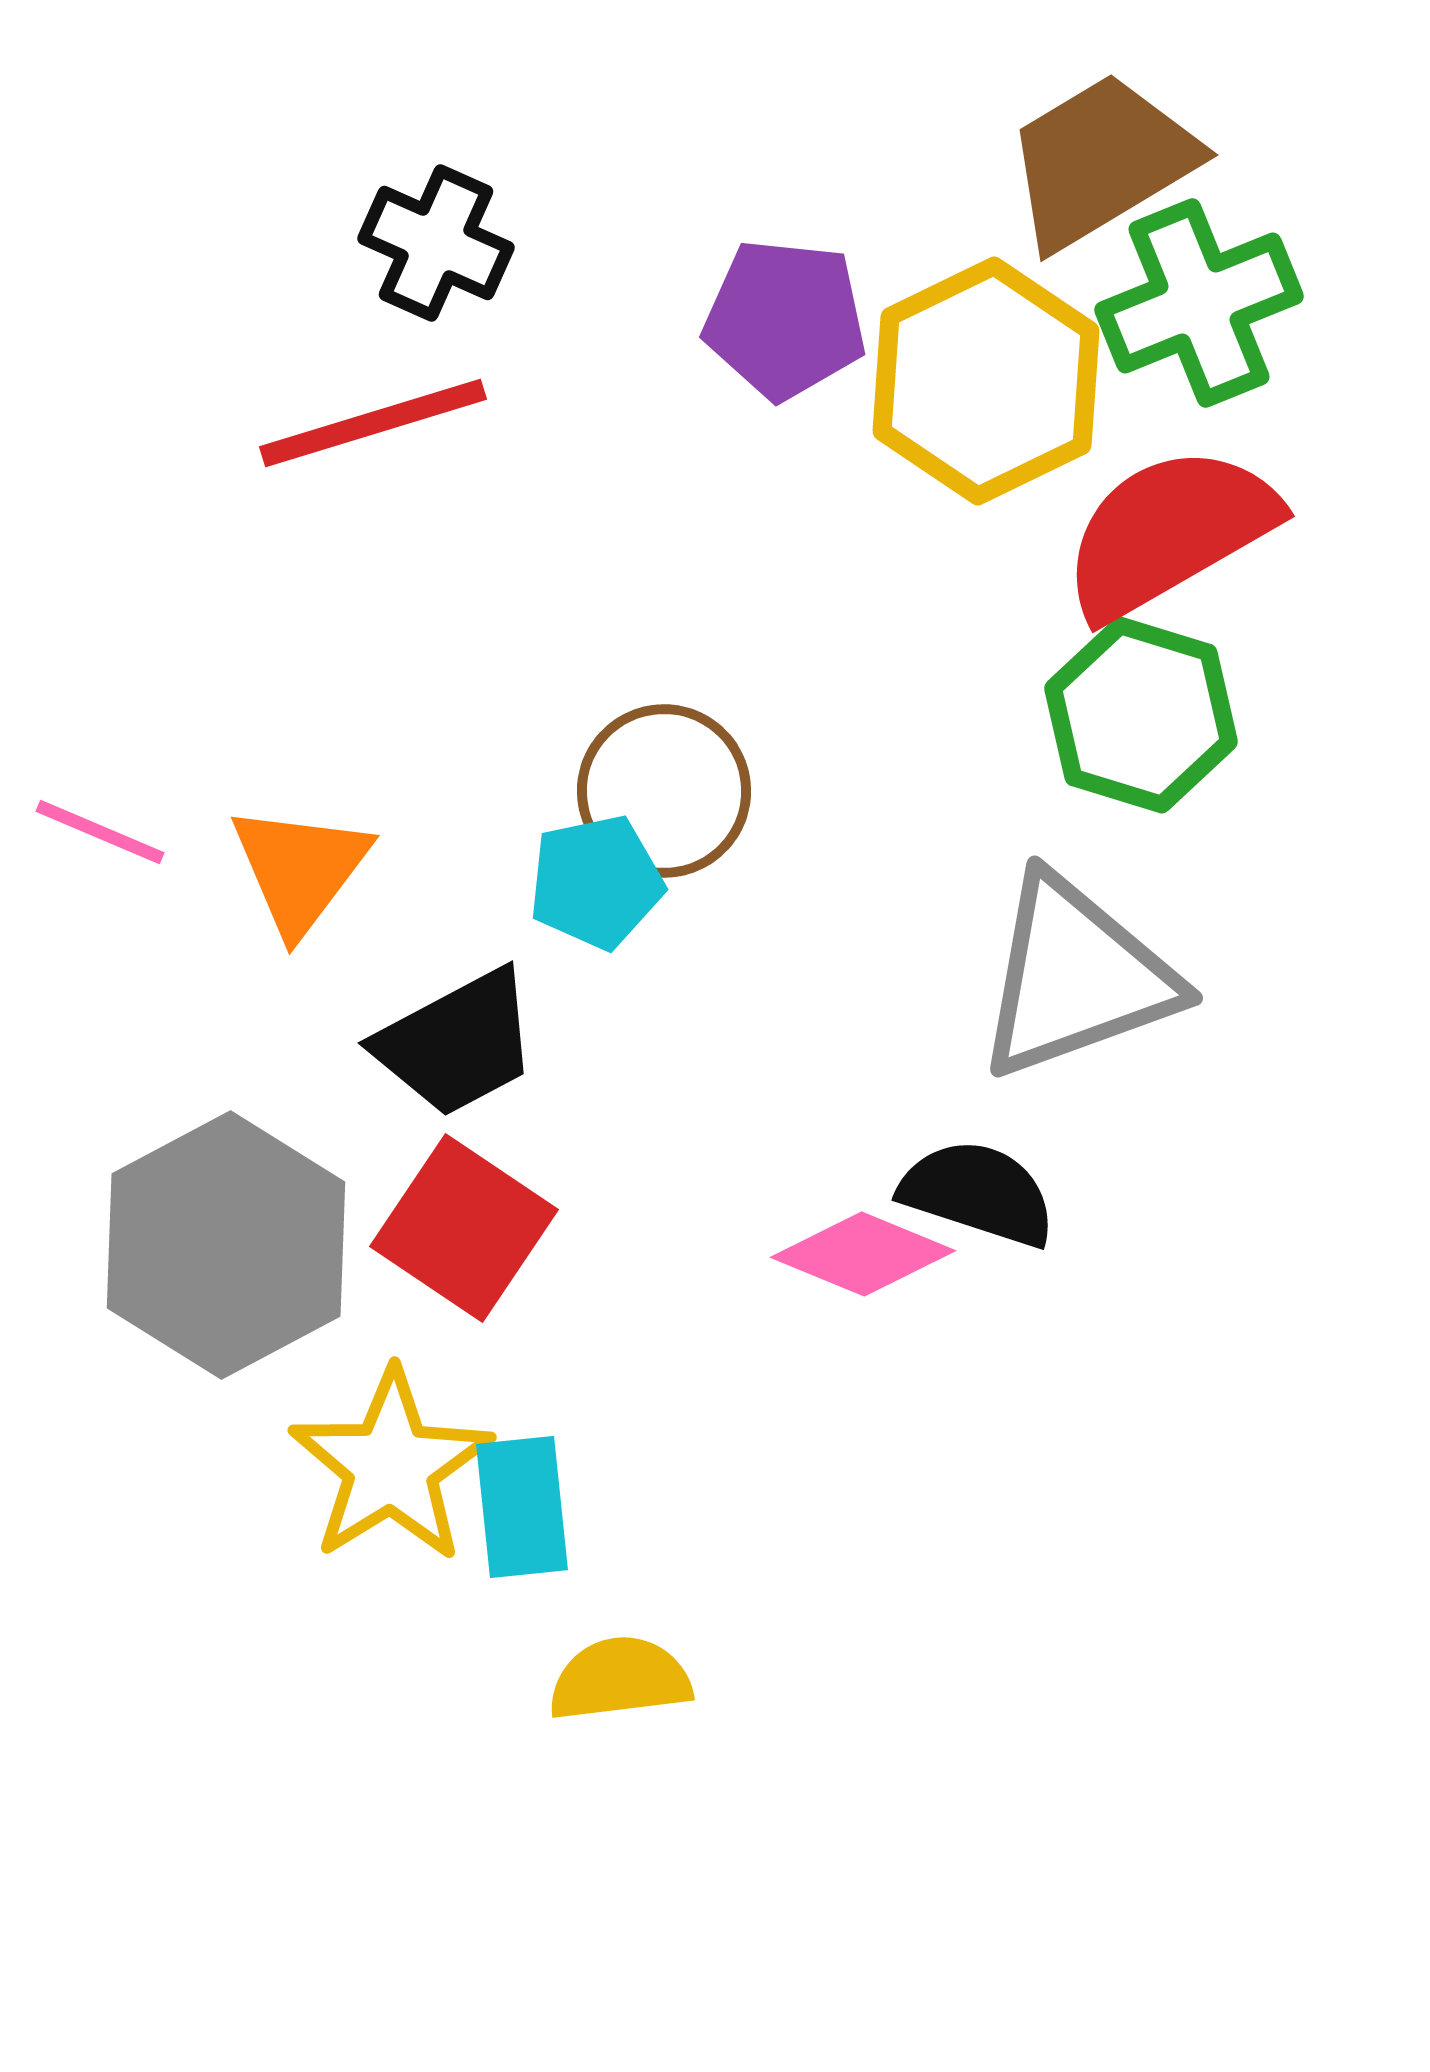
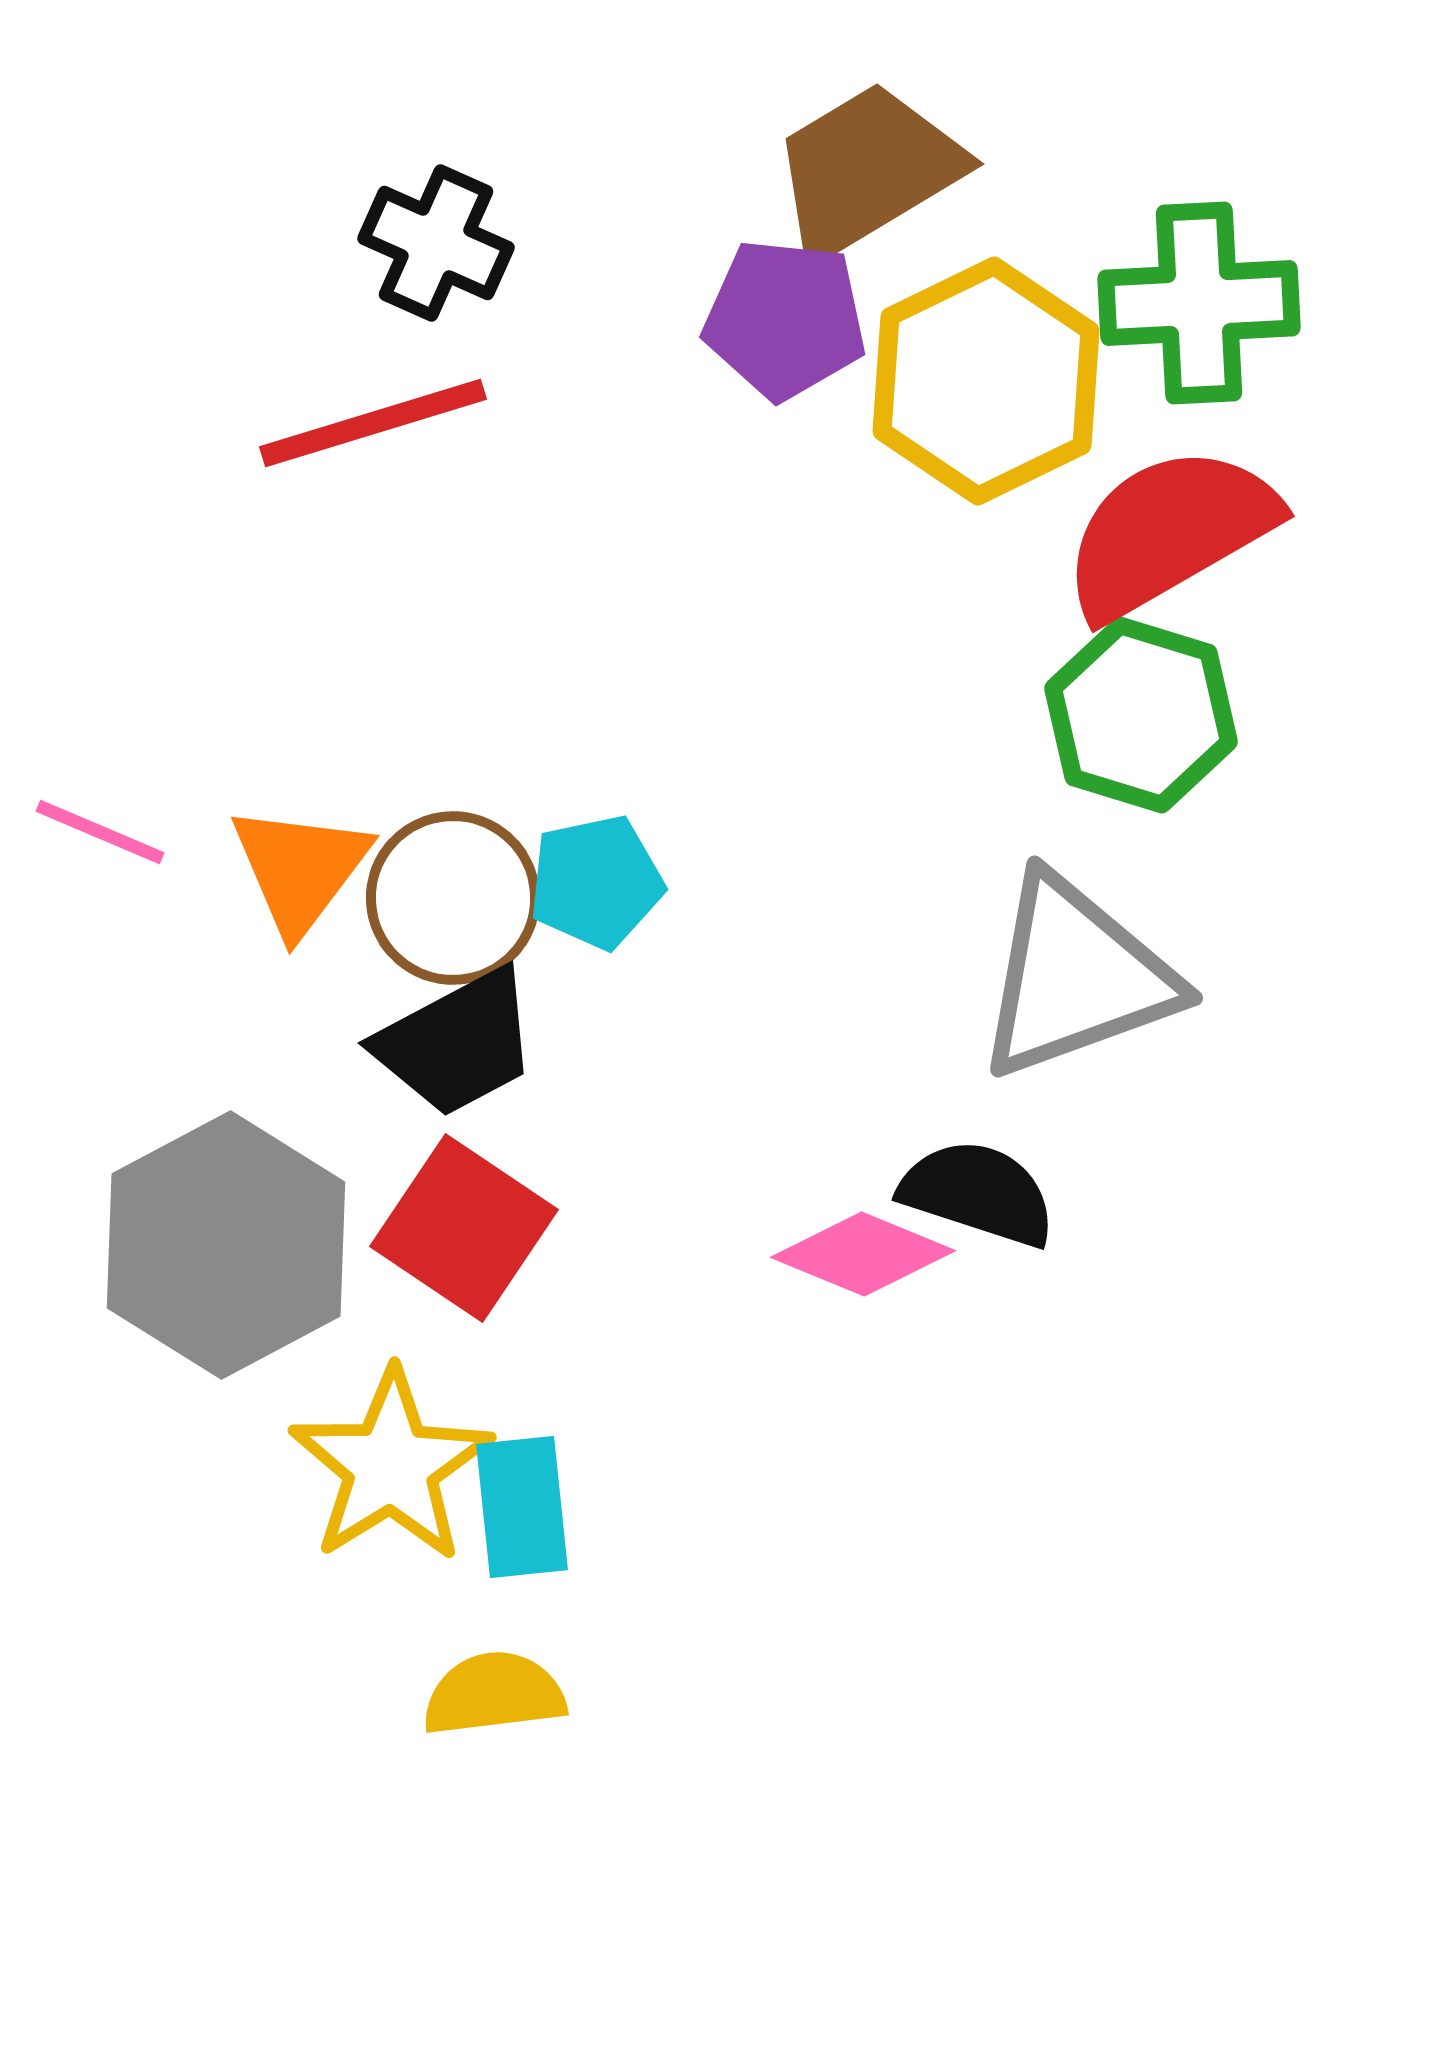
brown trapezoid: moved 234 px left, 9 px down
green cross: rotated 19 degrees clockwise
brown circle: moved 211 px left, 107 px down
yellow semicircle: moved 126 px left, 15 px down
